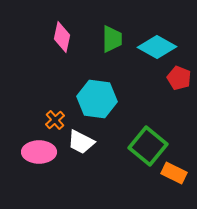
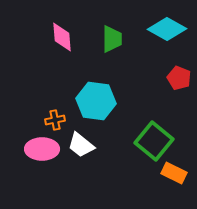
pink diamond: rotated 16 degrees counterclockwise
cyan diamond: moved 10 px right, 18 px up
cyan hexagon: moved 1 px left, 2 px down
orange cross: rotated 30 degrees clockwise
white trapezoid: moved 3 px down; rotated 12 degrees clockwise
green square: moved 6 px right, 5 px up
pink ellipse: moved 3 px right, 3 px up
